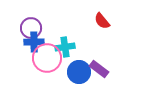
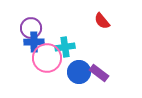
purple rectangle: moved 4 px down
